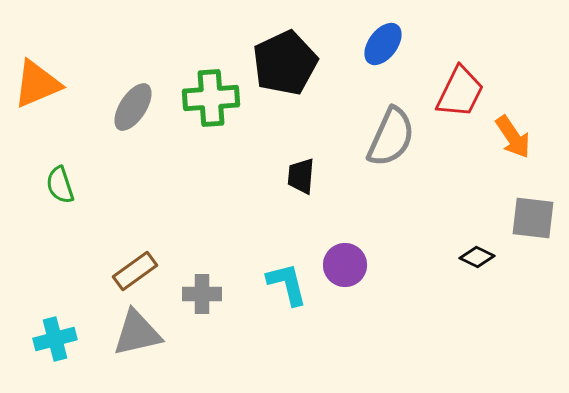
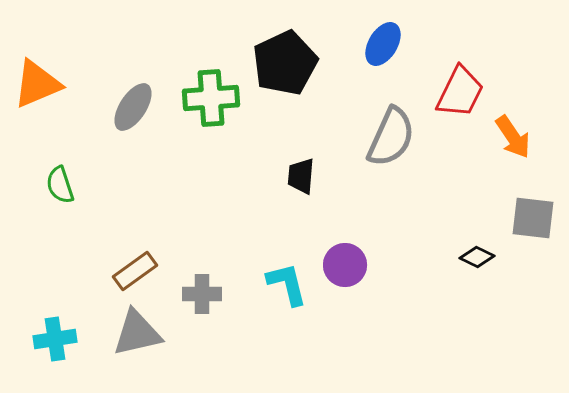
blue ellipse: rotated 6 degrees counterclockwise
cyan cross: rotated 6 degrees clockwise
